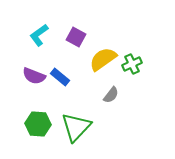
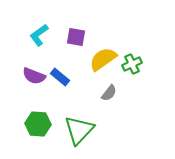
purple square: rotated 18 degrees counterclockwise
gray semicircle: moved 2 px left, 2 px up
green triangle: moved 3 px right, 3 px down
